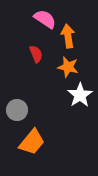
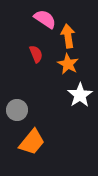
orange star: moved 3 px up; rotated 15 degrees clockwise
